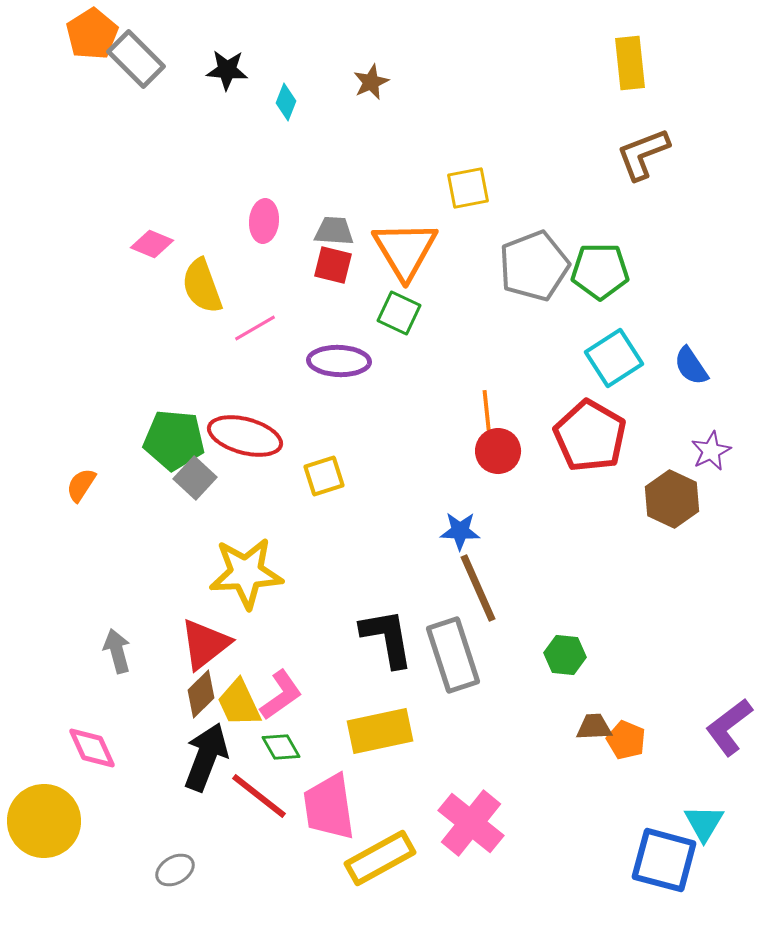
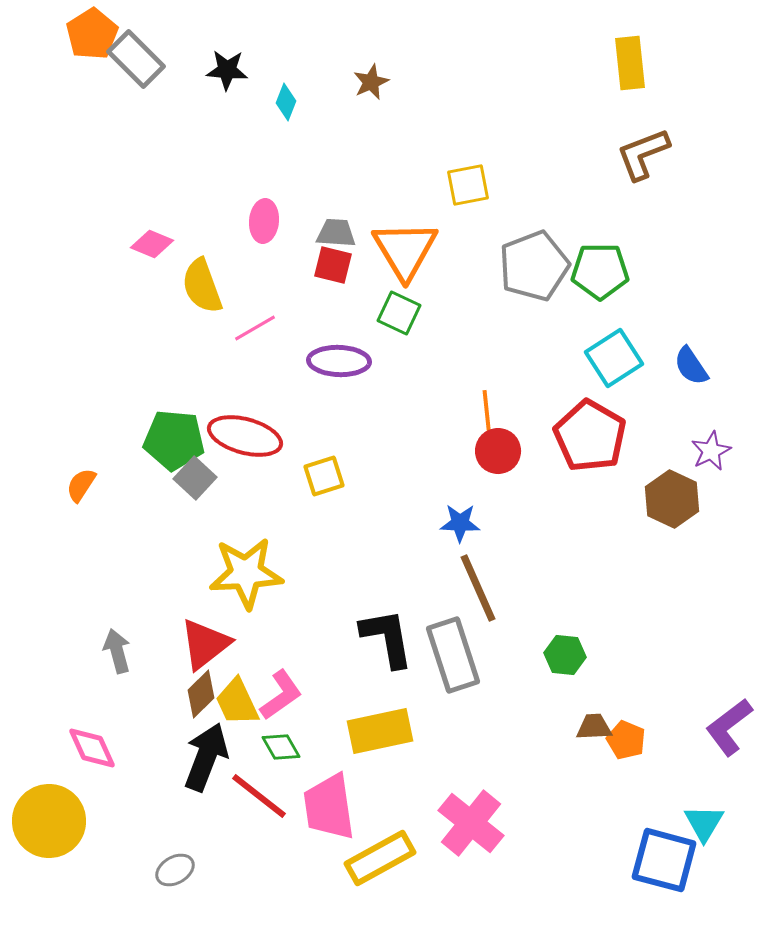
yellow square at (468, 188): moved 3 px up
gray trapezoid at (334, 231): moved 2 px right, 2 px down
blue star at (460, 531): moved 8 px up
yellow trapezoid at (239, 703): moved 2 px left, 1 px up
yellow circle at (44, 821): moved 5 px right
